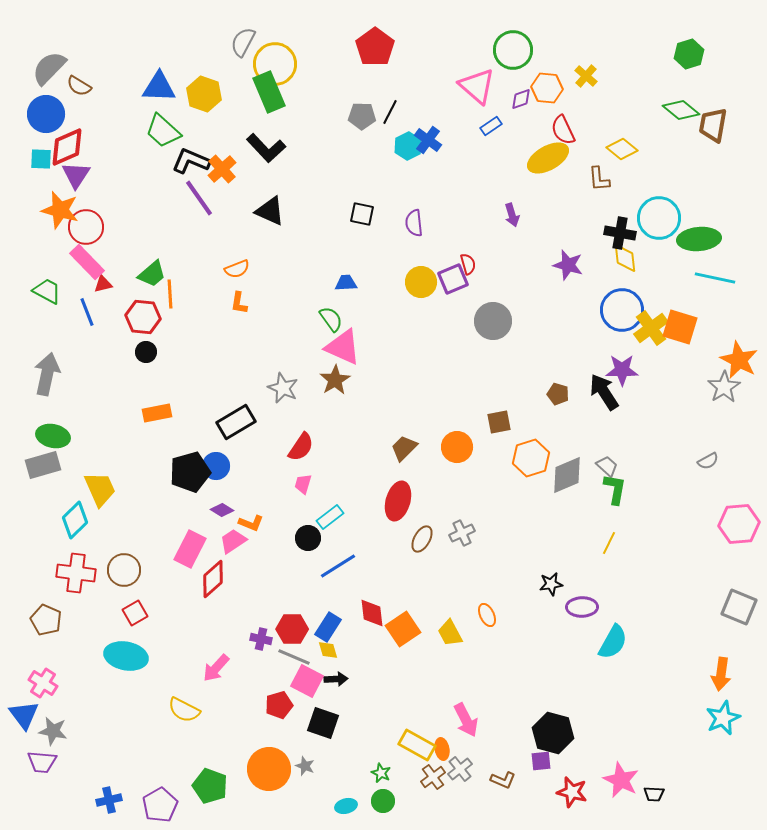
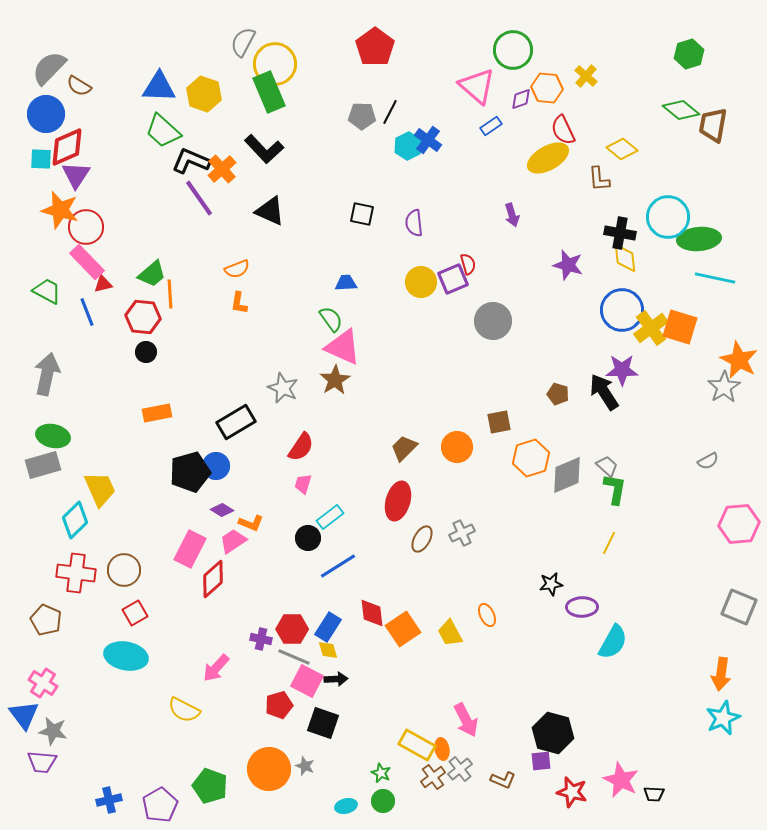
black L-shape at (266, 148): moved 2 px left, 1 px down
cyan circle at (659, 218): moved 9 px right, 1 px up
